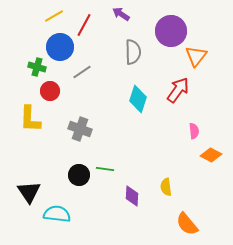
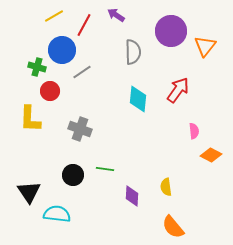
purple arrow: moved 5 px left, 1 px down
blue circle: moved 2 px right, 3 px down
orange triangle: moved 9 px right, 10 px up
cyan diamond: rotated 12 degrees counterclockwise
black circle: moved 6 px left
orange semicircle: moved 14 px left, 3 px down
